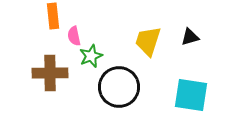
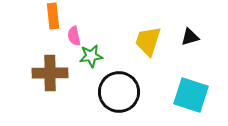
green star: rotated 15 degrees clockwise
black circle: moved 5 px down
cyan square: rotated 9 degrees clockwise
